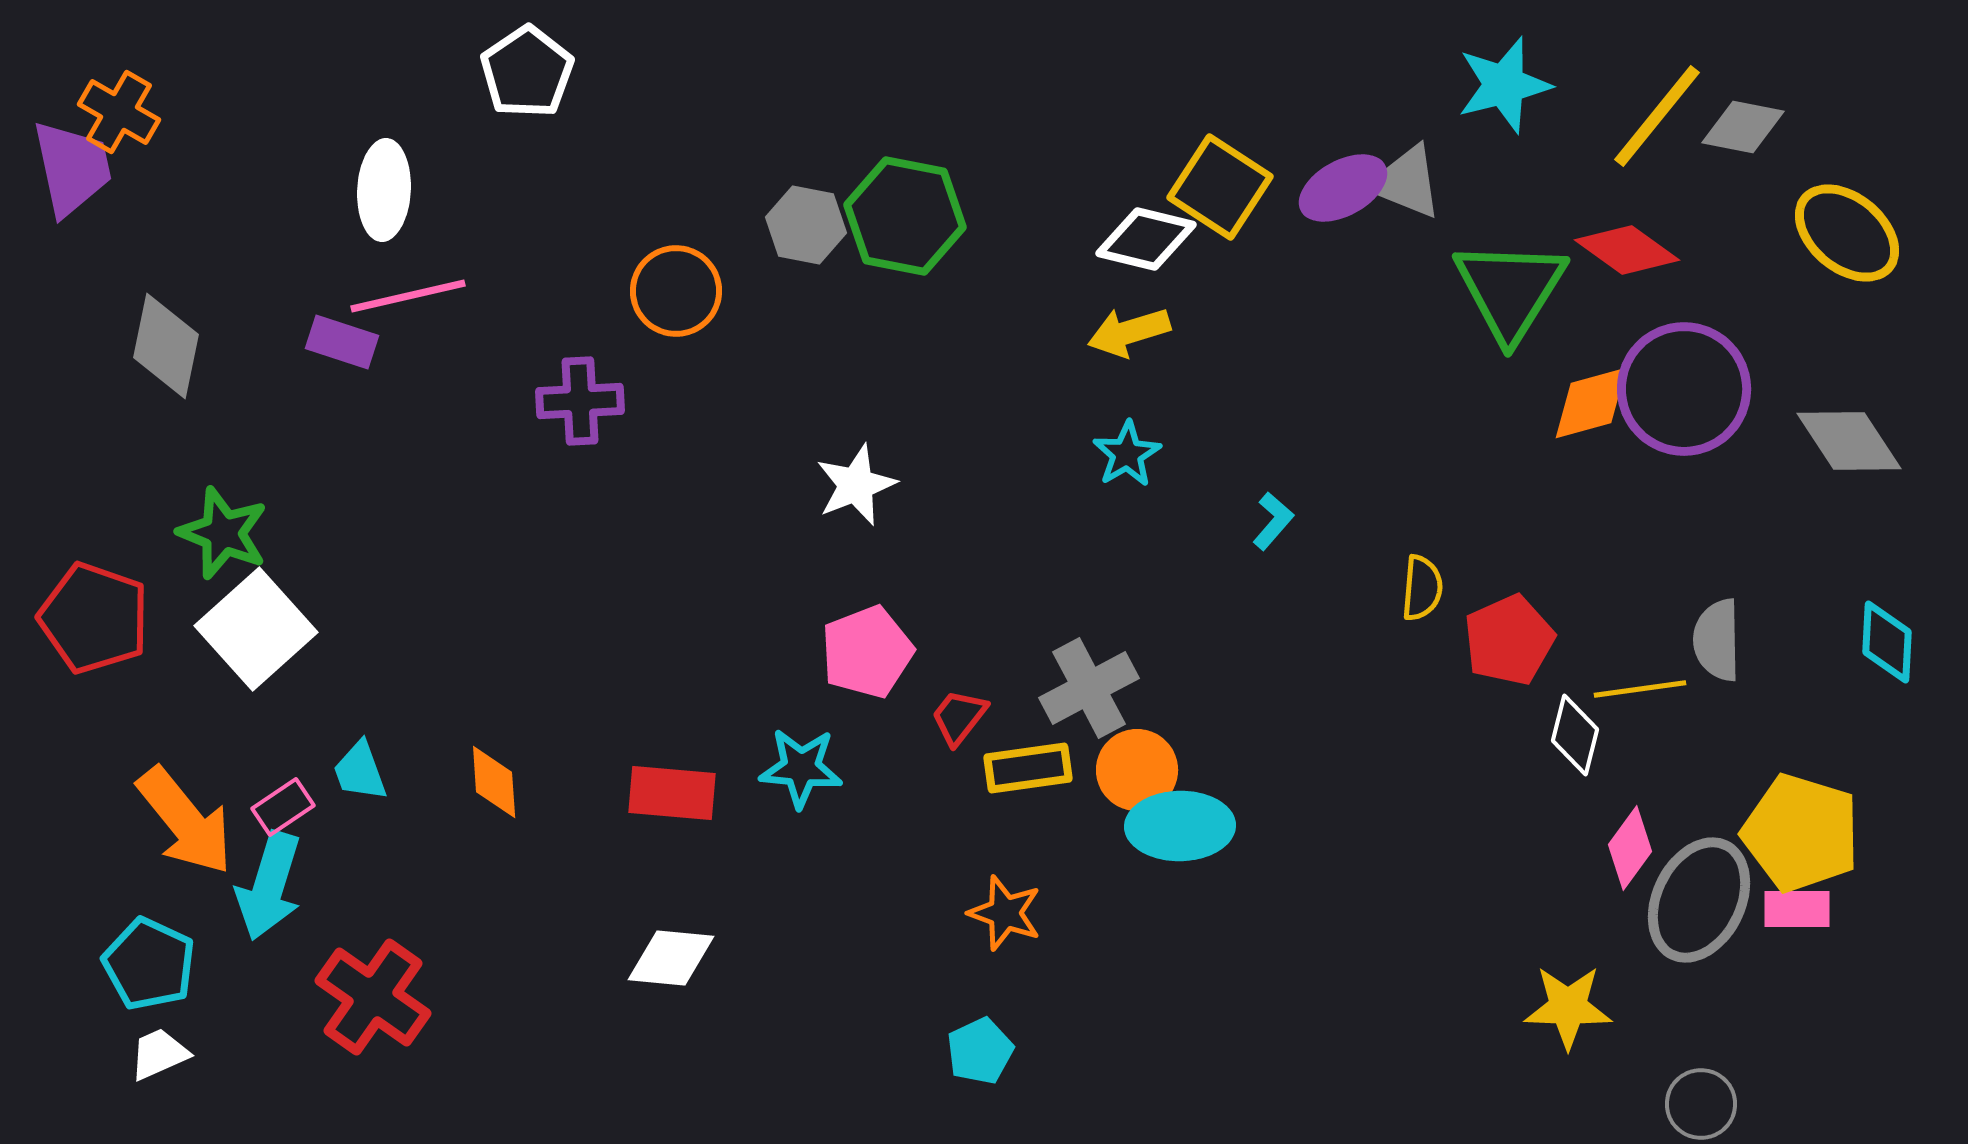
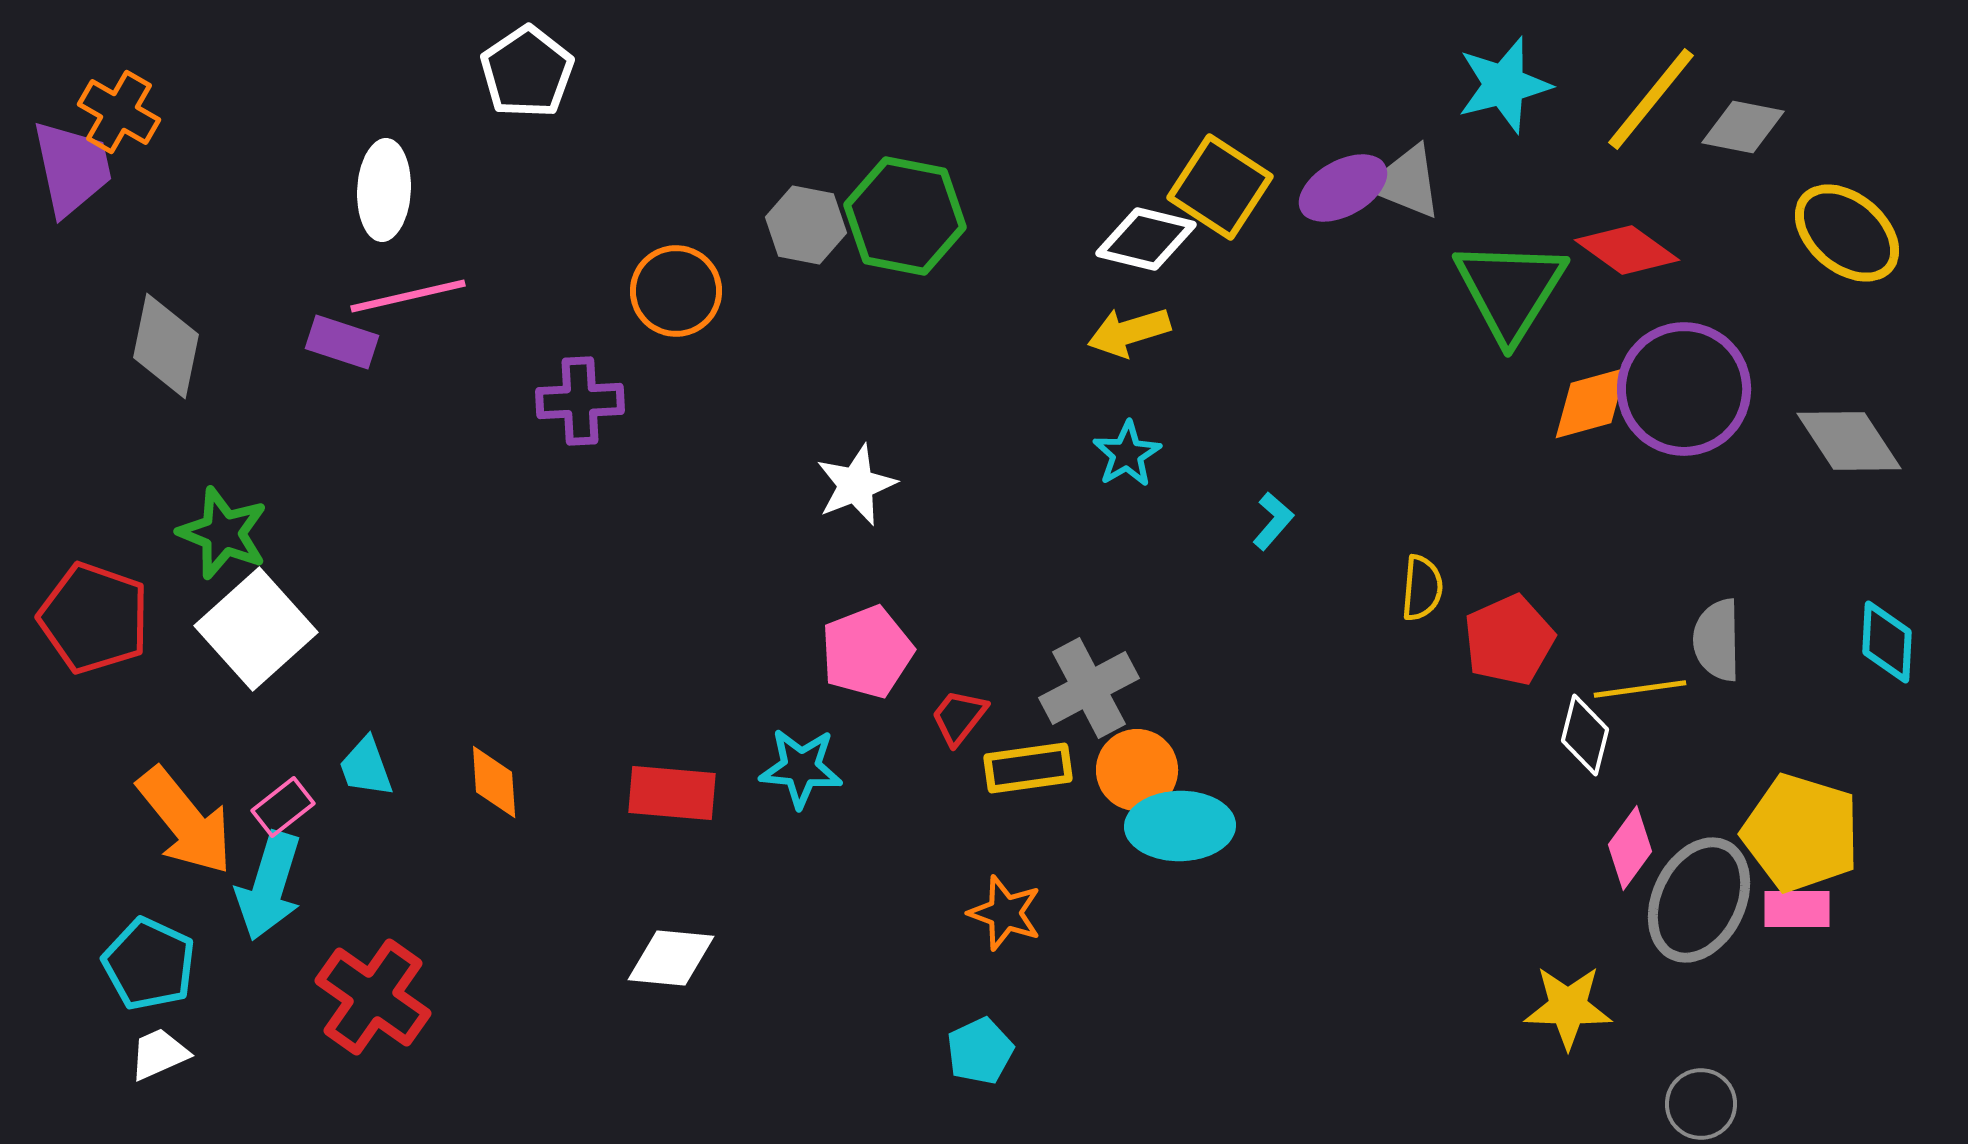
yellow line at (1657, 116): moved 6 px left, 17 px up
white diamond at (1575, 735): moved 10 px right
cyan trapezoid at (360, 771): moved 6 px right, 4 px up
pink rectangle at (283, 807): rotated 4 degrees counterclockwise
